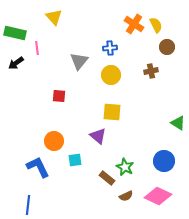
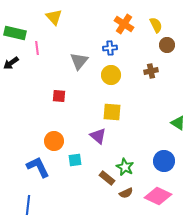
orange cross: moved 10 px left
brown circle: moved 2 px up
black arrow: moved 5 px left
brown semicircle: moved 3 px up
